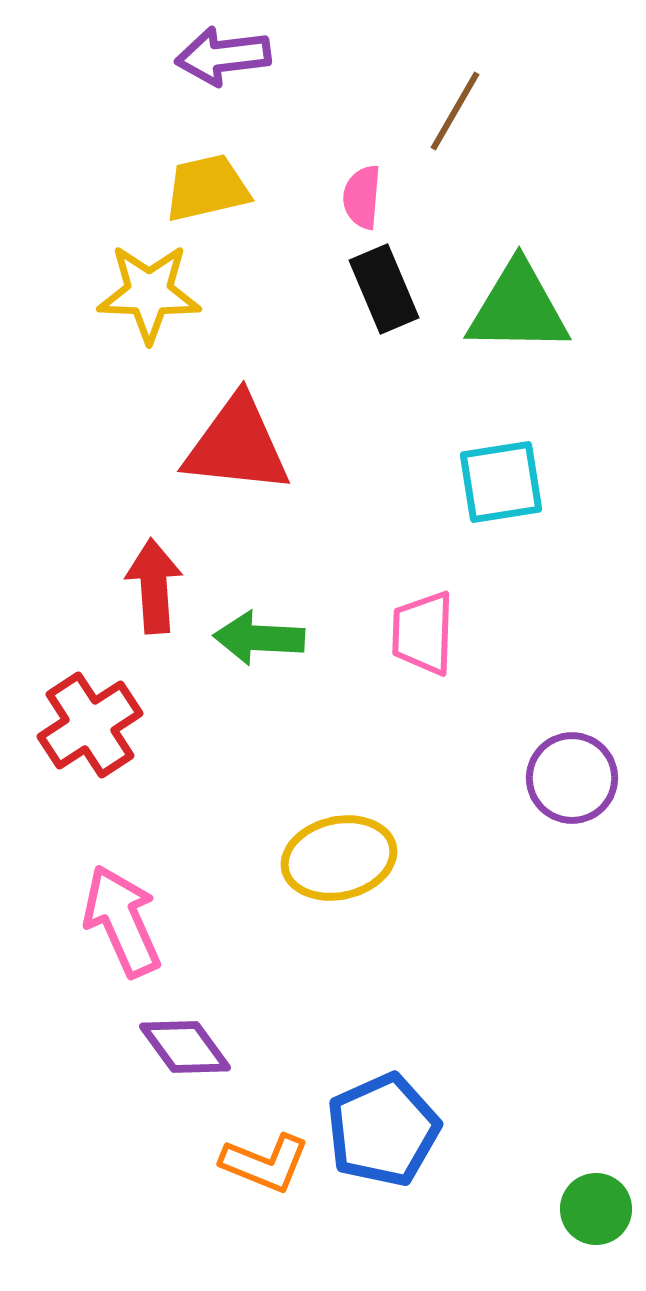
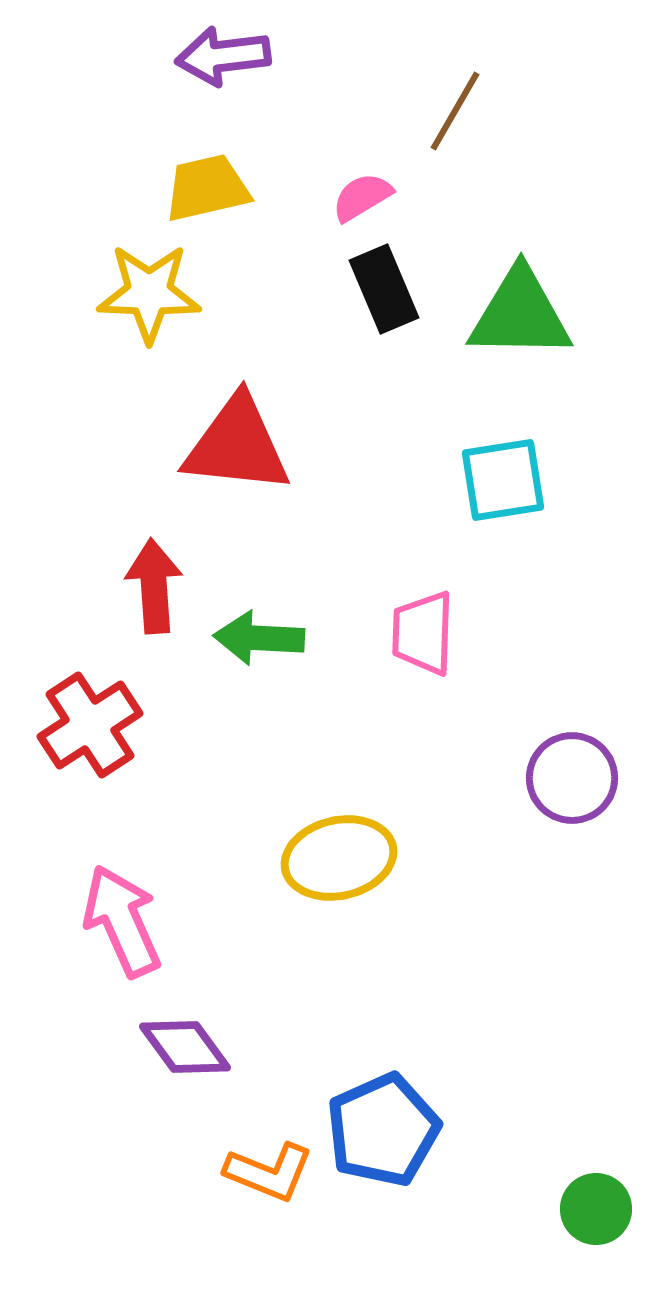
pink semicircle: rotated 54 degrees clockwise
green triangle: moved 2 px right, 6 px down
cyan square: moved 2 px right, 2 px up
orange L-shape: moved 4 px right, 9 px down
